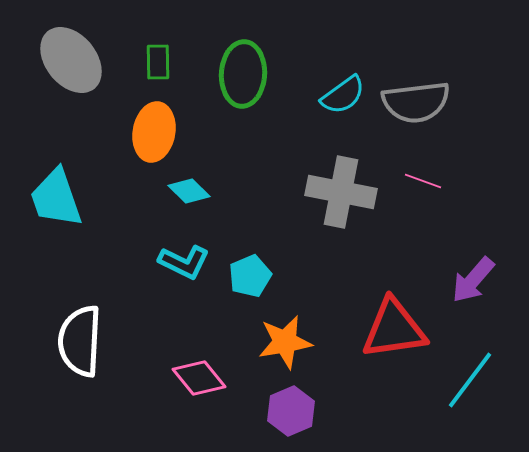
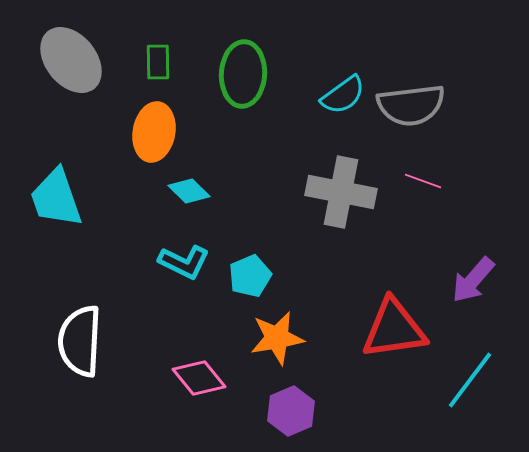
gray semicircle: moved 5 px left, 3 px down
orange star: moved 8 px left, 4 px up
